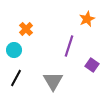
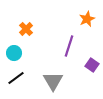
cyan circle: moved 3 px down
black line: rotated 24 degrees clockwise
